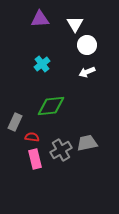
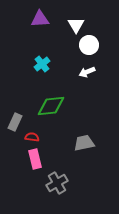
white triangle: moved 1 px right, 1 px down
white circle: moved 2 px right
gray trapezoid: moved 3 px left
gray cross: moved 4 px left, 33 px down
